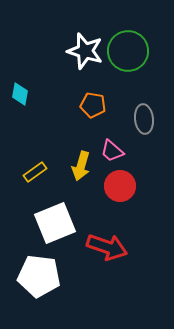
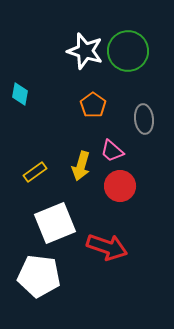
orange pentagon: rotated 25 degrees clockwise
